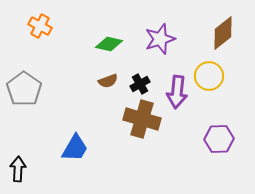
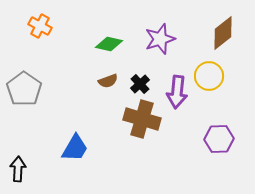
black cross: rotated 12 degrees counterclockwise
